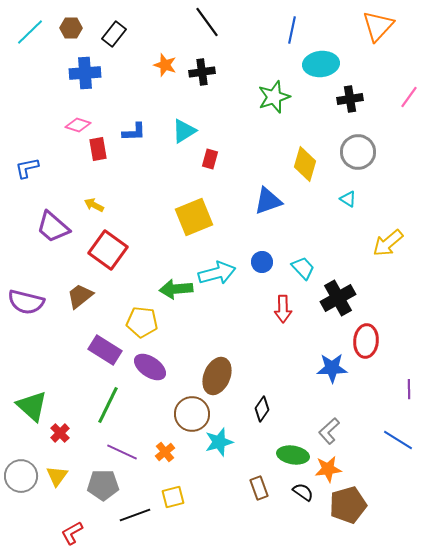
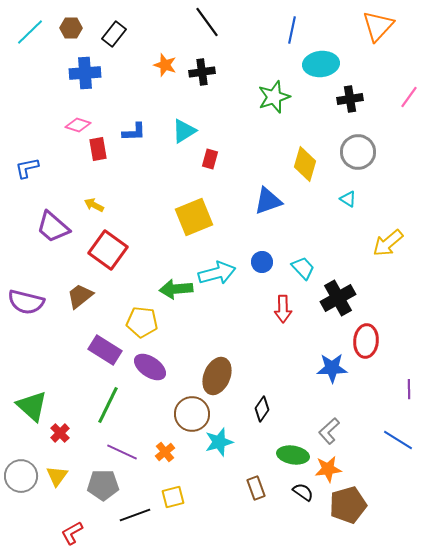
brown rectangle at (259, 488): moved 3 px left
